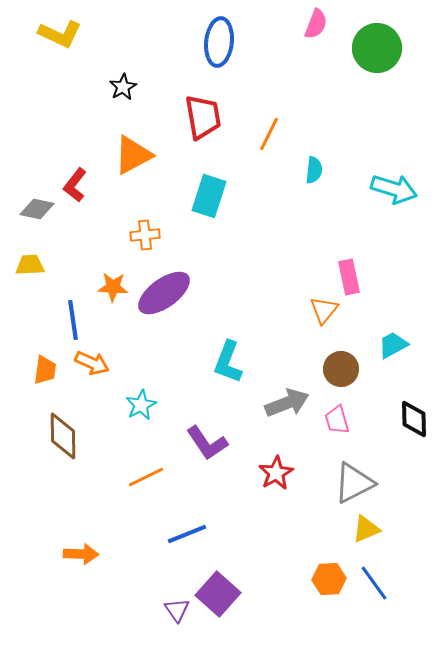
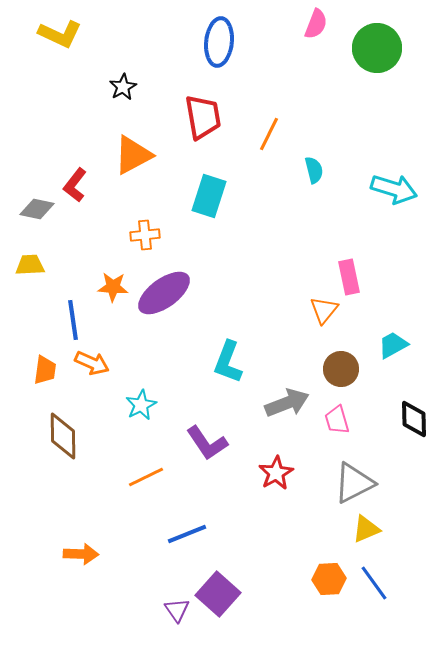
cyan semicircle at (314, 170): rotated 20 degrees counterclockwise
